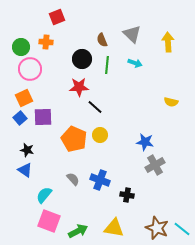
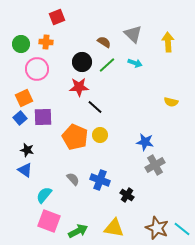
gray triangle: moved 1 px right
brown semicircle: moved 2 px right, 2 px down; rotated 144 degrees clockwise
green circle: moved 3 px up
black circle: moved 3 px down
green line: rotated 42 degrees clockwise
pink circle: moved 7 px right
orange pentagon: moved 1 px right, 2 px up
black cross: rotated 24 degrees clockwise
